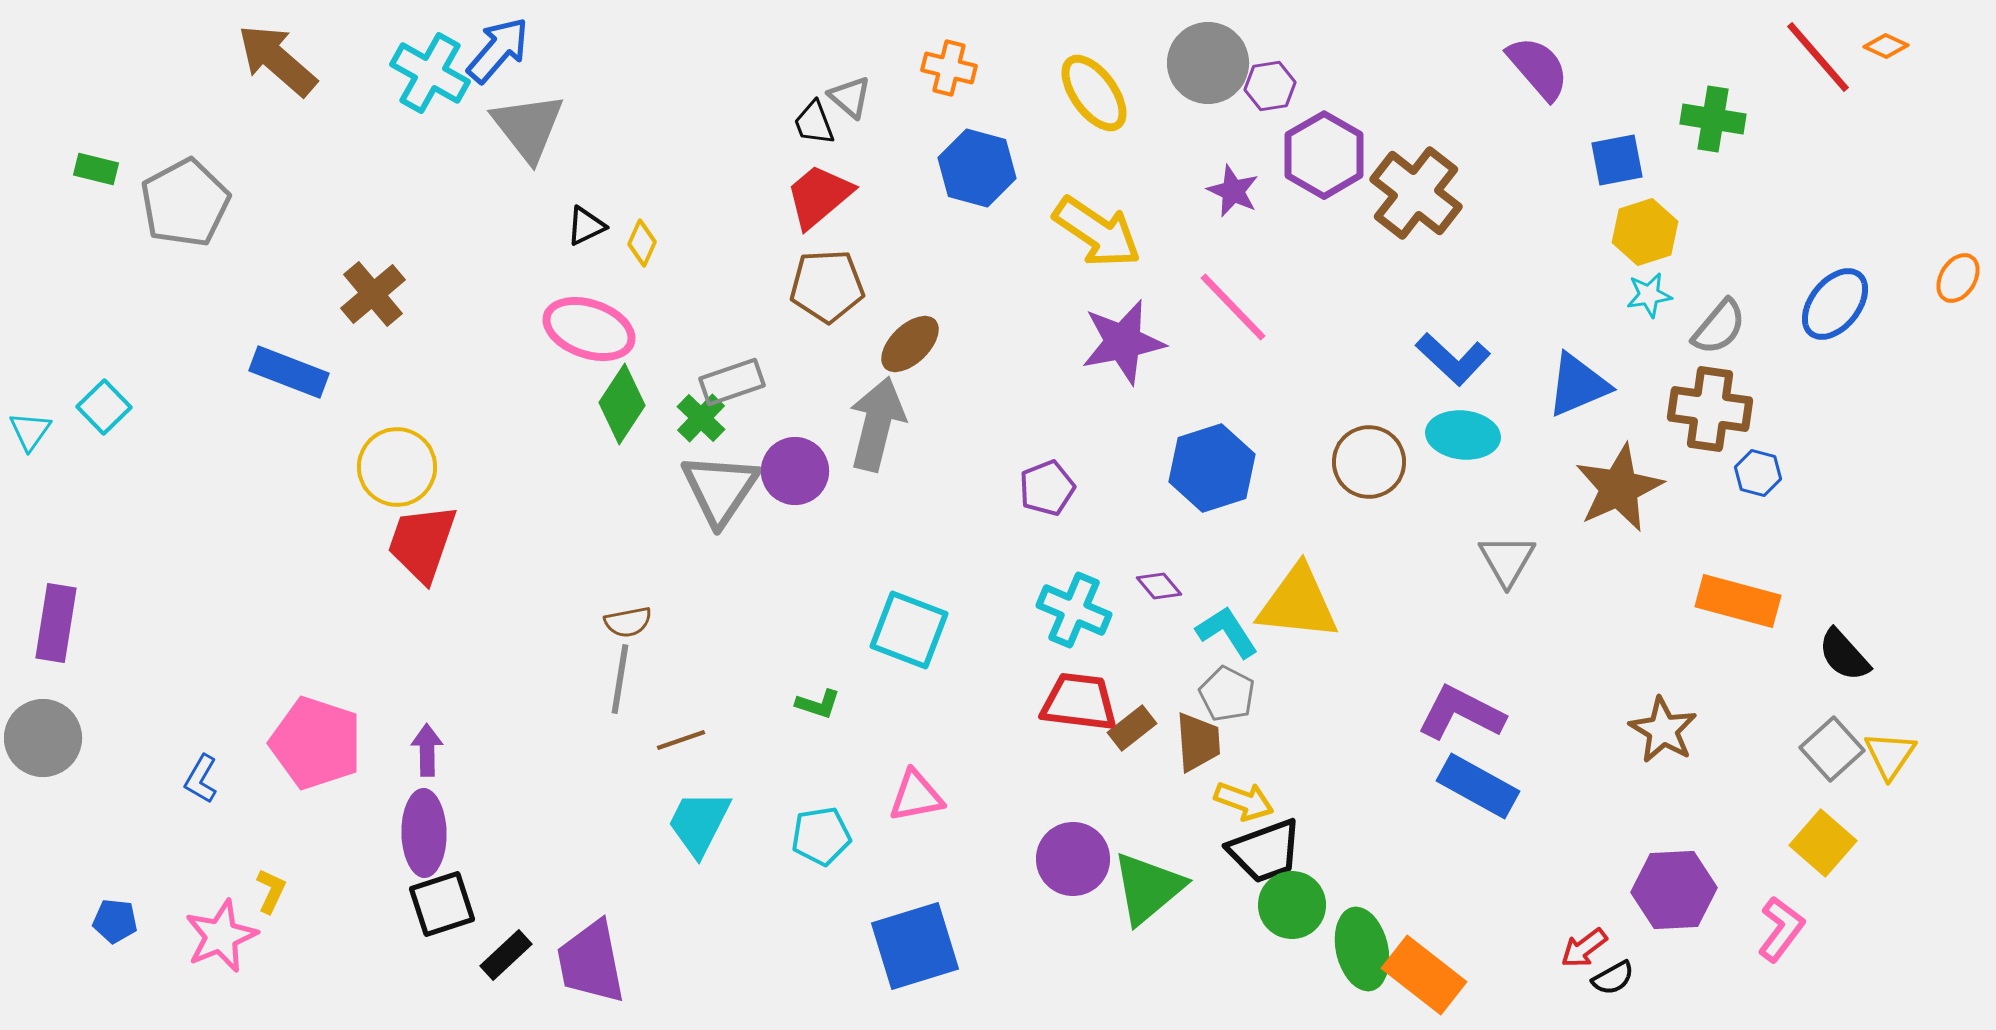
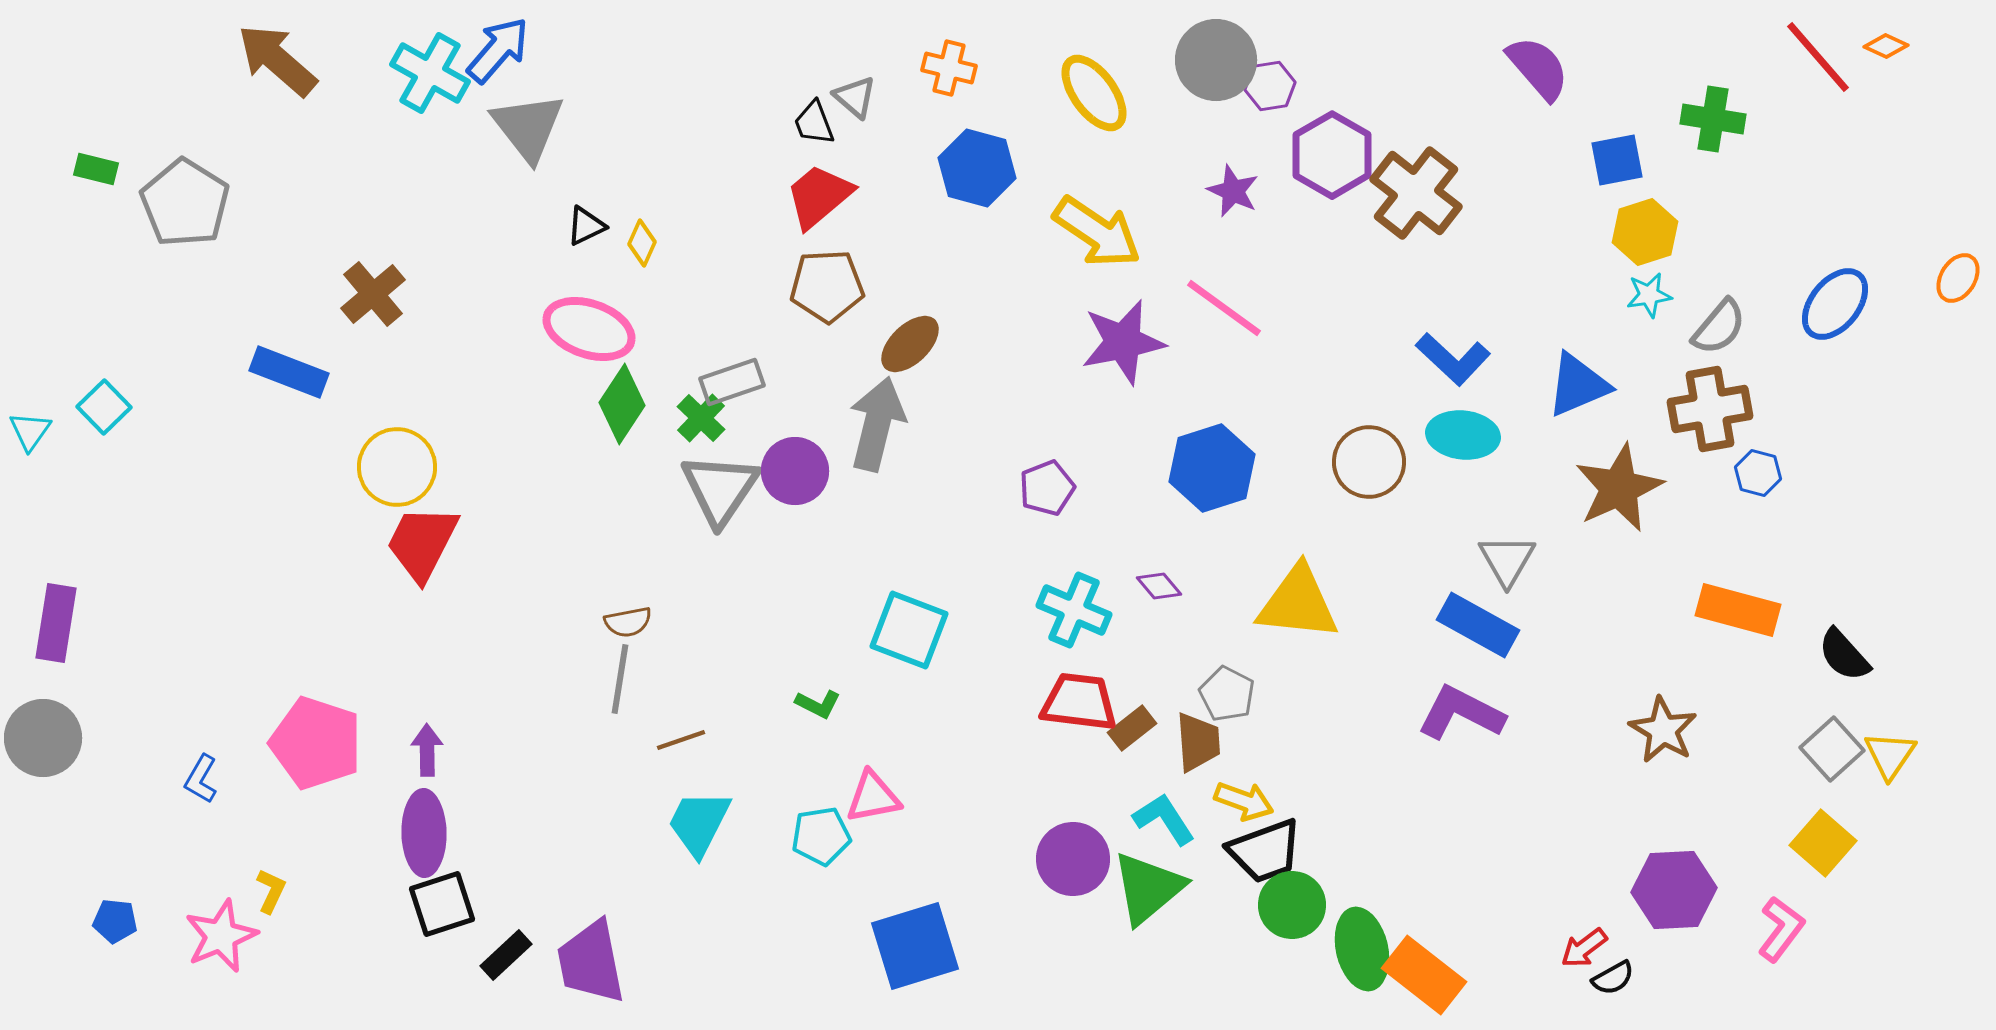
gray circle at (1208, 63): moved 8 px right, 3 px up
gray triangle at (850, 97): moved 5 px right
purple hexagon at (1324, 155): moved 8 px right
gray pentagon at (185, 203): rotated 12 degrees counterclockwise
pink line at (1233, 307): moved 9 px left, 1 px down; rotated 10 degrees counterclockwise
brown cross at (1710, 409): rotated 18 degrees counterclockwise
red trapezoid at (422, 543): rotated 8 degrees clockwise
orange rectangle at (1738, 601): moved 9 px down
cyan L-shape at (1227, 632): moved 63 px left, 187 px down
green L-shape at (818, 704): rotated 9 degrees clockwise
blue rectangle at (1478, 786): moved 161 px up
pink triangle at (916, 796): moved 43 px left, 1 px down
